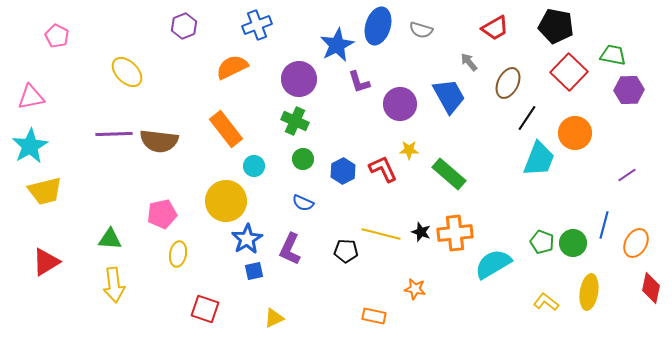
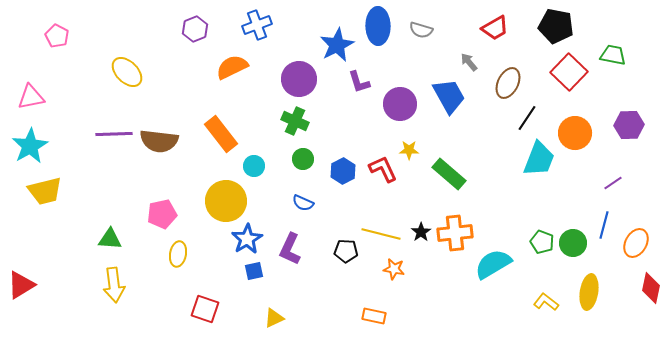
purple hexagon at (184, 26): moved 11 px right, 3 px down
blue ellipse at (378, 26): rotated 18 degrees counterclockwise
purple hexagon at (629, 90): moved 35 px down
orange rectangle at (226, 129): moved 5 px left, 5 px down
purple line at (627, 175): moved 14 px left, 8 px down
black star at (421, 232): rotated 18 degrees clockwise
red triangle at (46, 262): moved 25 px left, 23 px down
orange star at (415, 289): moved 21 px left, 20 px up
